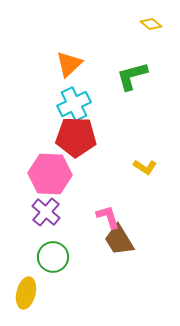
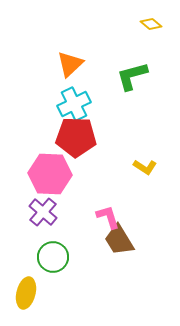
orange triangle: moved 1 px right
purple cross: moved 3 px left
